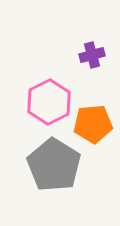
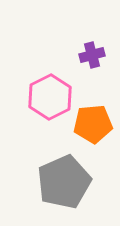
pink hexagon: moved 1 px right, 5 px up
gray pentagon: moved 10 px right, 17 px down; rotated 16 degrees clockwise
